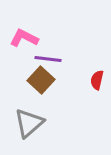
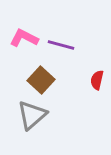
purple line: moved 13 px right, 14 px up; rotated 8 degrees clockwise
gray triangle: moved 3 px right, 8 px up
